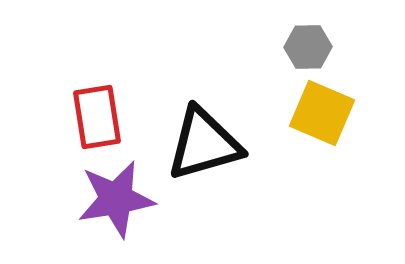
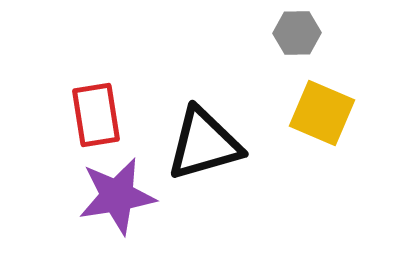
gray hexagon: moved 11 px left, 14 px up
red rectangle: moved 1 px left, 2 px up
purple star: moved 1 px right, 3 px up
